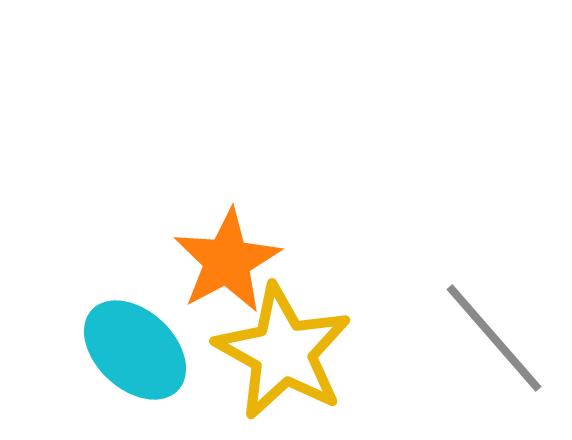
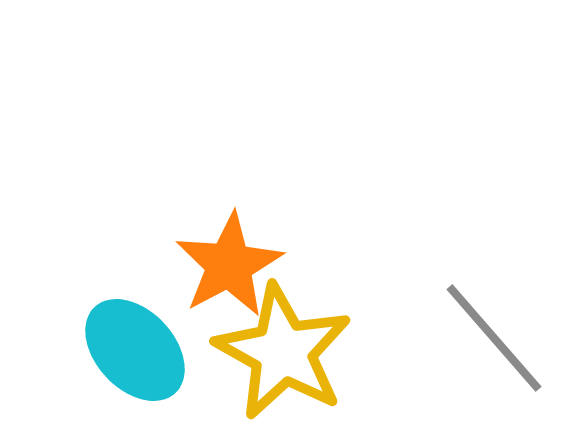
orange star: moved 2 px right, 4 px down
cyan ellipse: rotated 4 degrees clockwise
